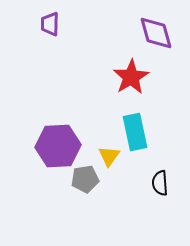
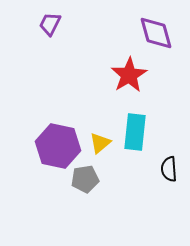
purple trapezoid: rotated 25 degrees clockwise
red star: moved 2 px left, 2 px up
cyan rectangle: rotated 18 degrees clockwise
purple hexagon: rotated 15 degrees clockwise
yellow triangle: moved 9 px left, 13 px up; rotated 15 degrees clockwise
black semicircle: moved 9 px right, 14 px up
